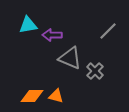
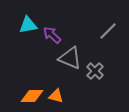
purple arrow: rotated 42 degrees clockwise
